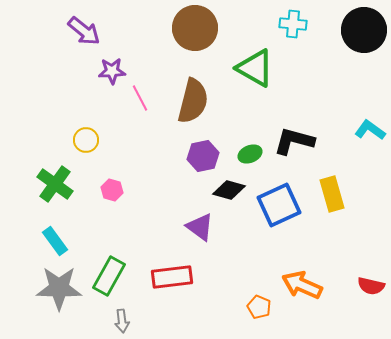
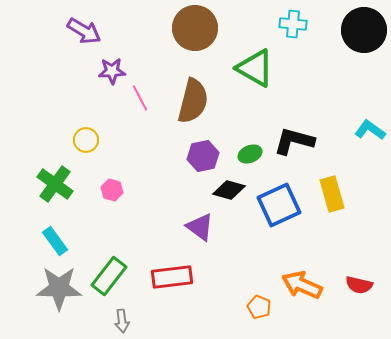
purple arrow: rotated 8 degrees counterclockwise
green rectangle: rotated 9 degrees clockwise
red semicircle: moved 12 px left, 1 px up
